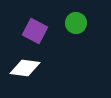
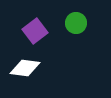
purple square: rotated 25 degrees clockwise
